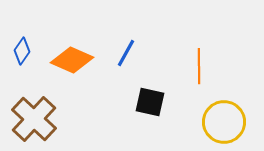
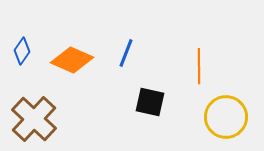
blue line: rotated 8 degrees counterclockwise
yellow circle: moved 2 px right, 5 px up
